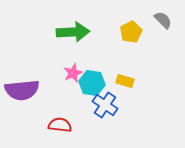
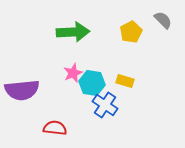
red semicircle: moved 5 px left, 3 px down
